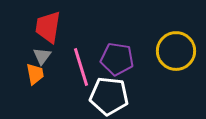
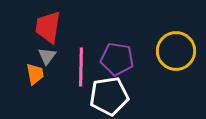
gray triangle: moved 5 px right
pink line: rotated 18 degrees clockwise
white pentagon: rotated 15 degrees counterclockwise
